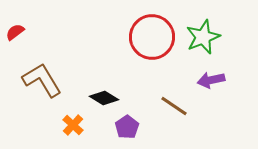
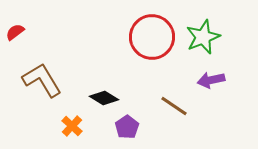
orange cross: moved 1 px left, 1 px down
